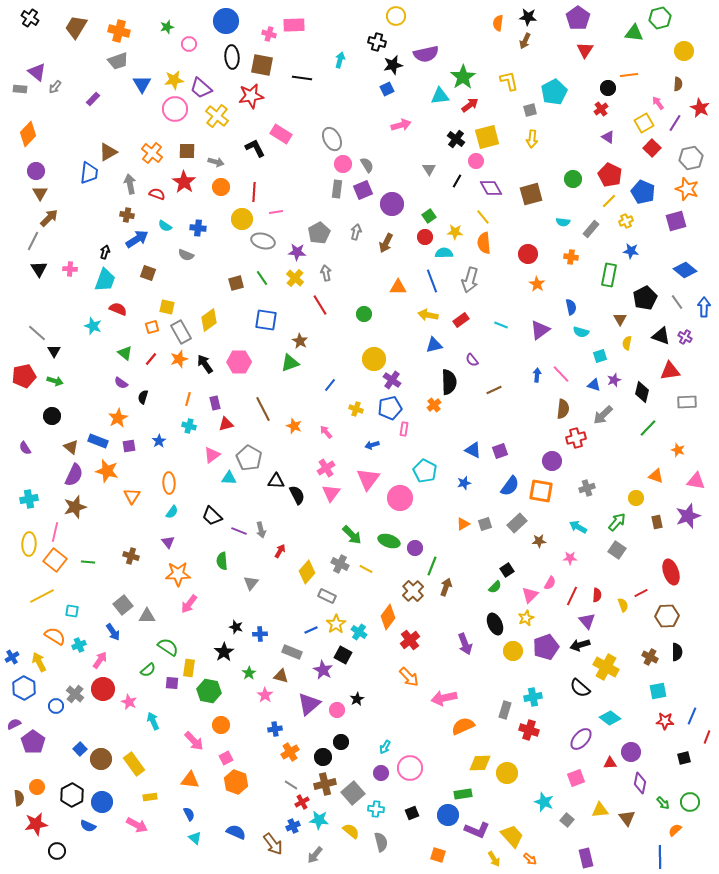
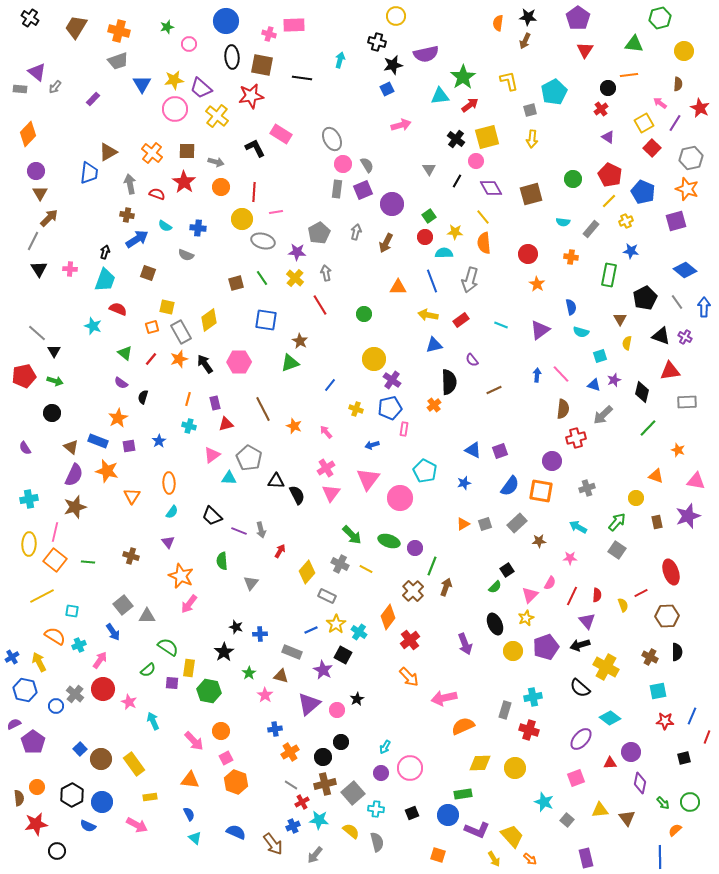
green triangle at (634, 33): moved 11 px down
pink arrow at (658, 103): moved 2 px right; rotated 16 degrees counterclockwise
black circle at (52, 416): moved 3 px up
orange star at (178, 574): moved 3 px right, 2 px down; rotated 25 degrees clockwise
blue hexagon at (24, 688): moved 1 px right, 2 px down; rotated 15 degrees counterclockwise
orange circle at (221, 725): moved 6 px down
yellow circle at (507, 773): moved 8 px right, 5 px up
gray semicircle at (381, 842): moved 4 px left
